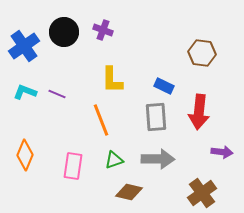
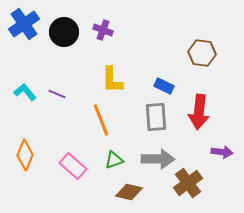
blue cross: moved 22 px up
cyan L-shape: rotated 30 degrees clockwise
pink rectangle: rotated 56 degrees counterclockwise
brown cross: moved 14 px left, 10 px up
